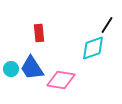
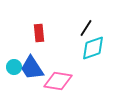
black line: moved 21 px left, 3 px down
cyan circle: moved 3 px right, 2 px up
pink diamond: moved 3 px left, 1 px down
